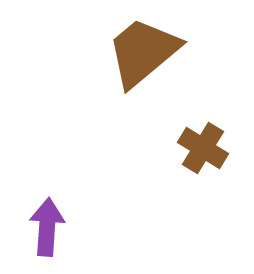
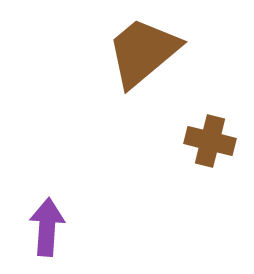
brown cross: moved 7 px right, 7 px up; rotated 18 degrees counterclockwise
